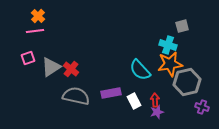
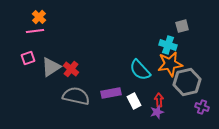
orange cross: moved 1 px right, 1 px down
red arrow: moved 4 px right
